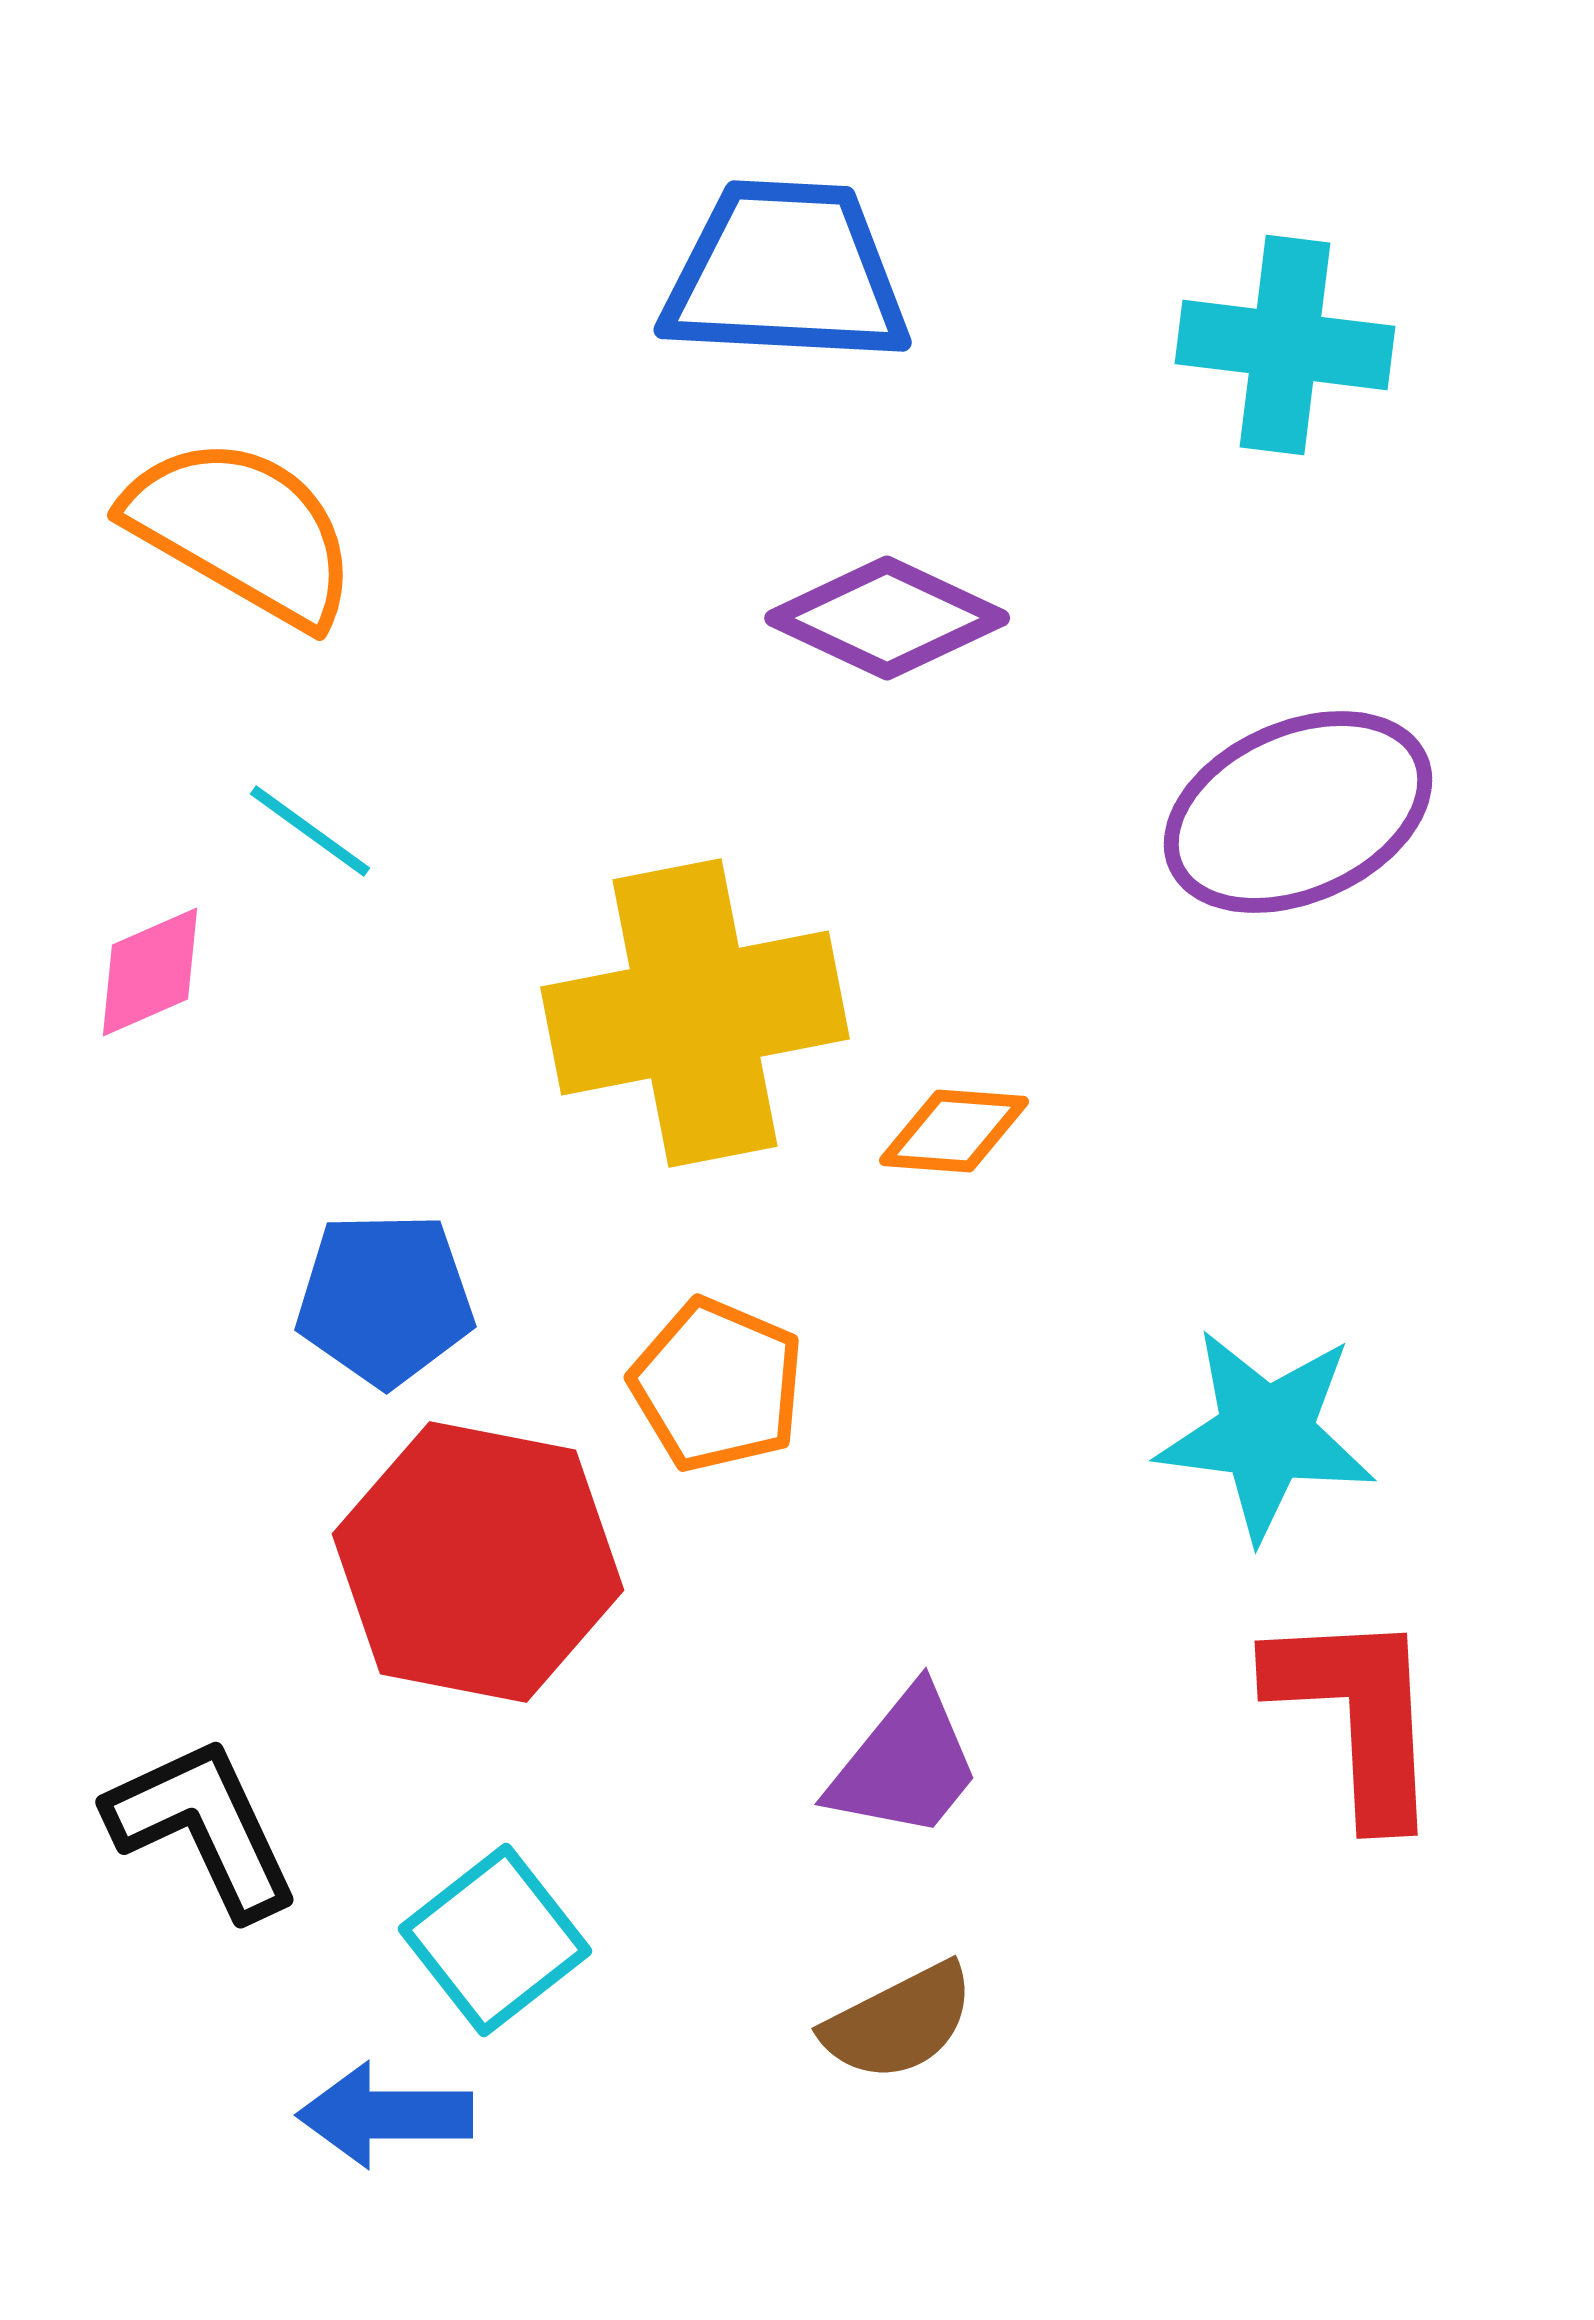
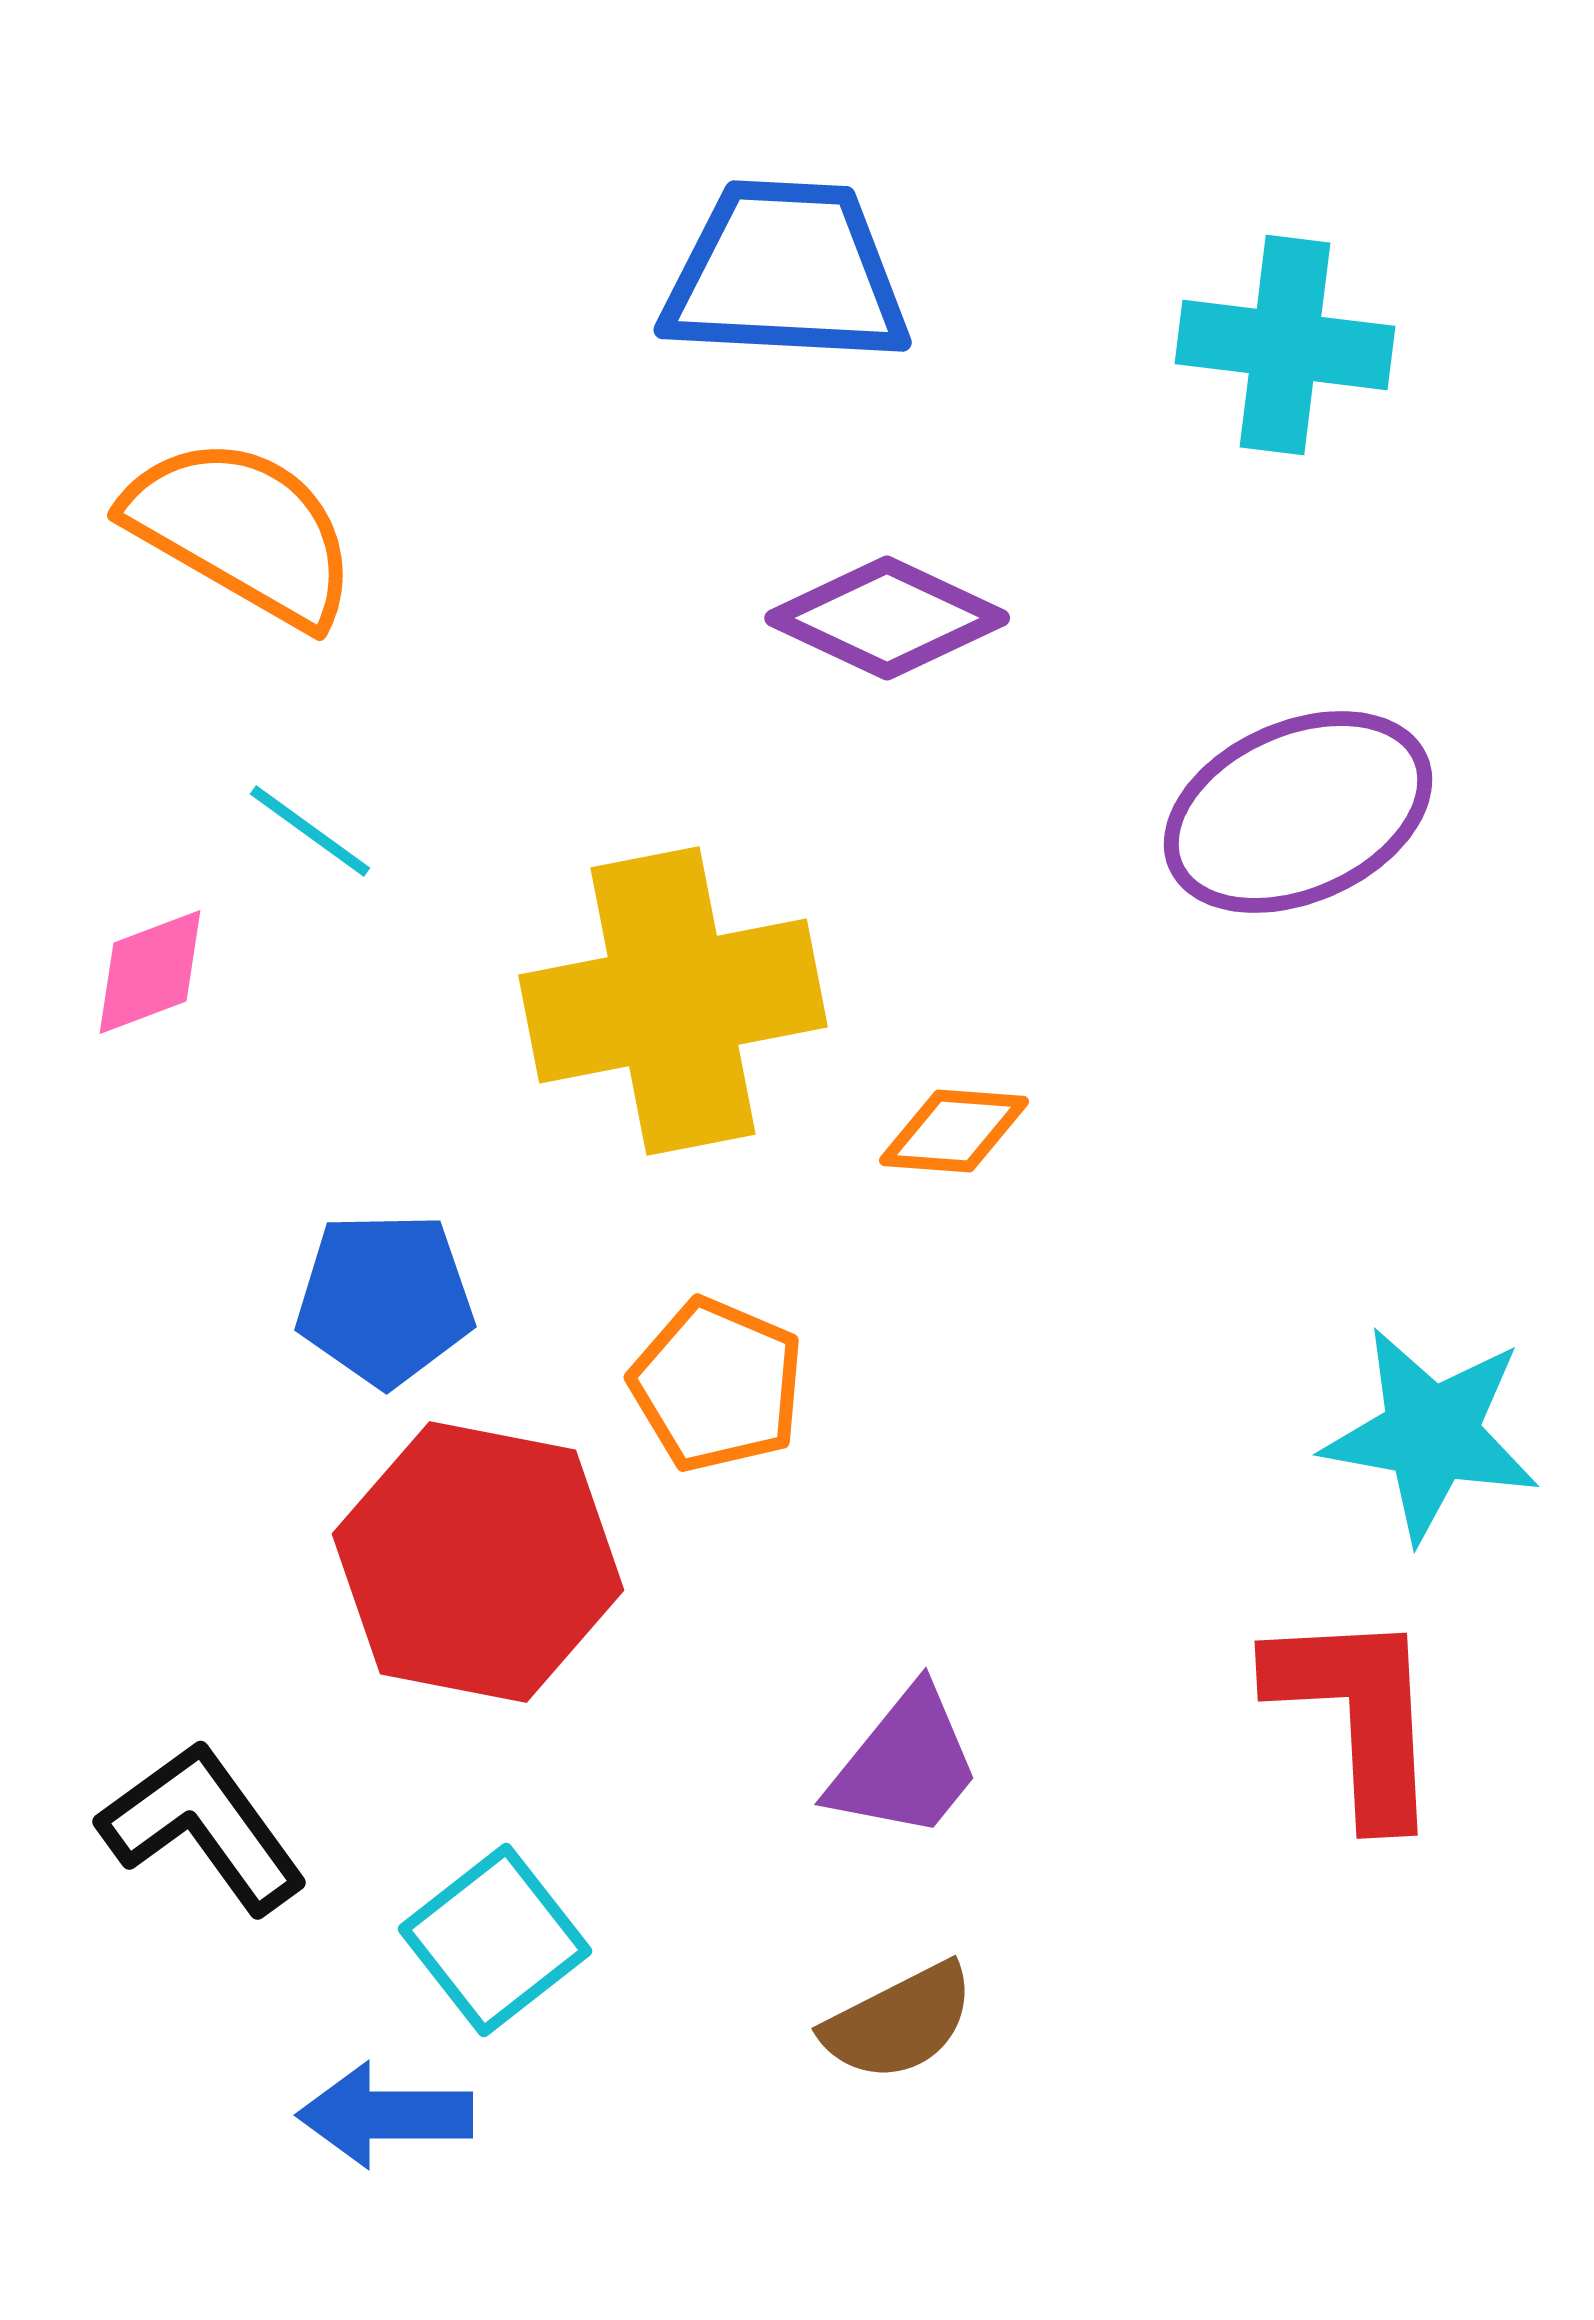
pink diamond: rotated 3 degrees clockwise
yellow cross: moved 22 px left, 12 px up
cyan star: moved 165 px right; rotated 3 degrees clockwise
black L-shape: rotated 11 degrees counterclockwise
